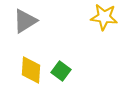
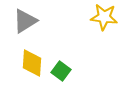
yellow diamond: moved 1 px right, 7 px up
